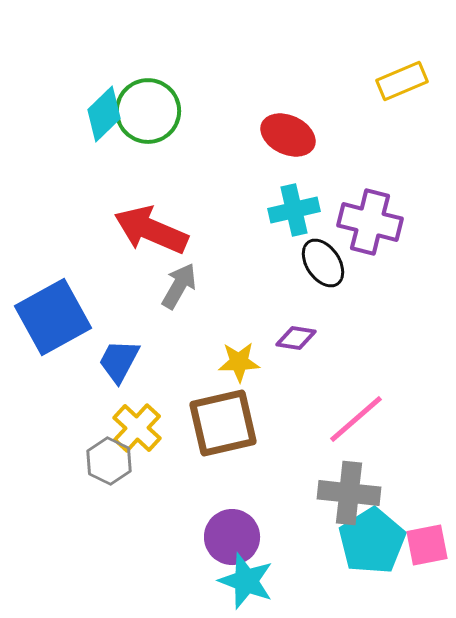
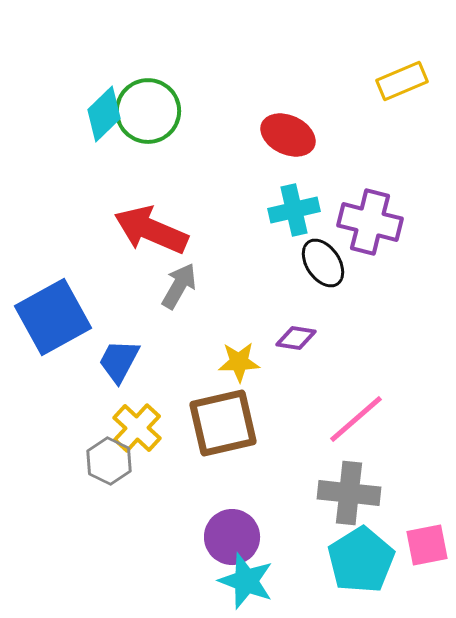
cyan pentagon: moved 11 px left, 19 px down
